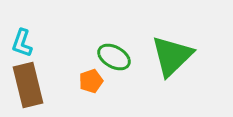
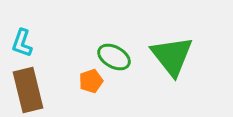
green triangle: rotated 24 degrees counterclockwise
brown rectangle: moved 5 px down
